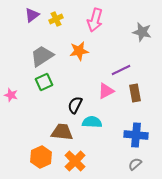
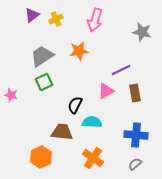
orange cross: moved 18 px right, 3 px up; rotated 10 degrees counterclockwise
